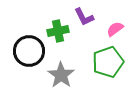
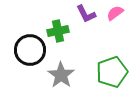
purple L-shape: moved 2 px right, 3 px up
pink semicircle: moved 16 px up
black circle: moved 1 px right, 1 px up
green pentagon: moved 4 px right, 10 px down
